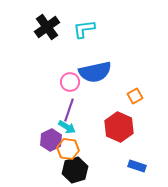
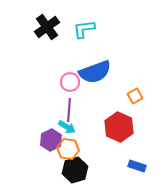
blue semicircle: rotated 8 degrees counterclockwise
purple line: rotated 15 degrees counterclockwise
